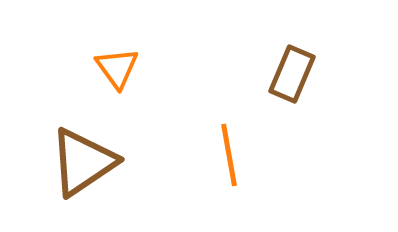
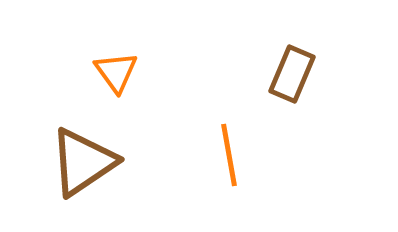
orange triangle: moved 1 px left, 4 px down
